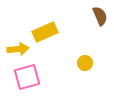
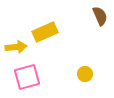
yellow arrow: moved 2 px left, 2 px up
yellow circle: moved 11 px down
